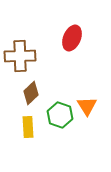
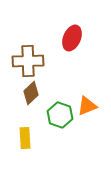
brown cross: moved 8 px right, 5 px down
orange triangle: rotated 40 degrees clockwise
yellow rectangle: moved 3 px left, 11 px down
